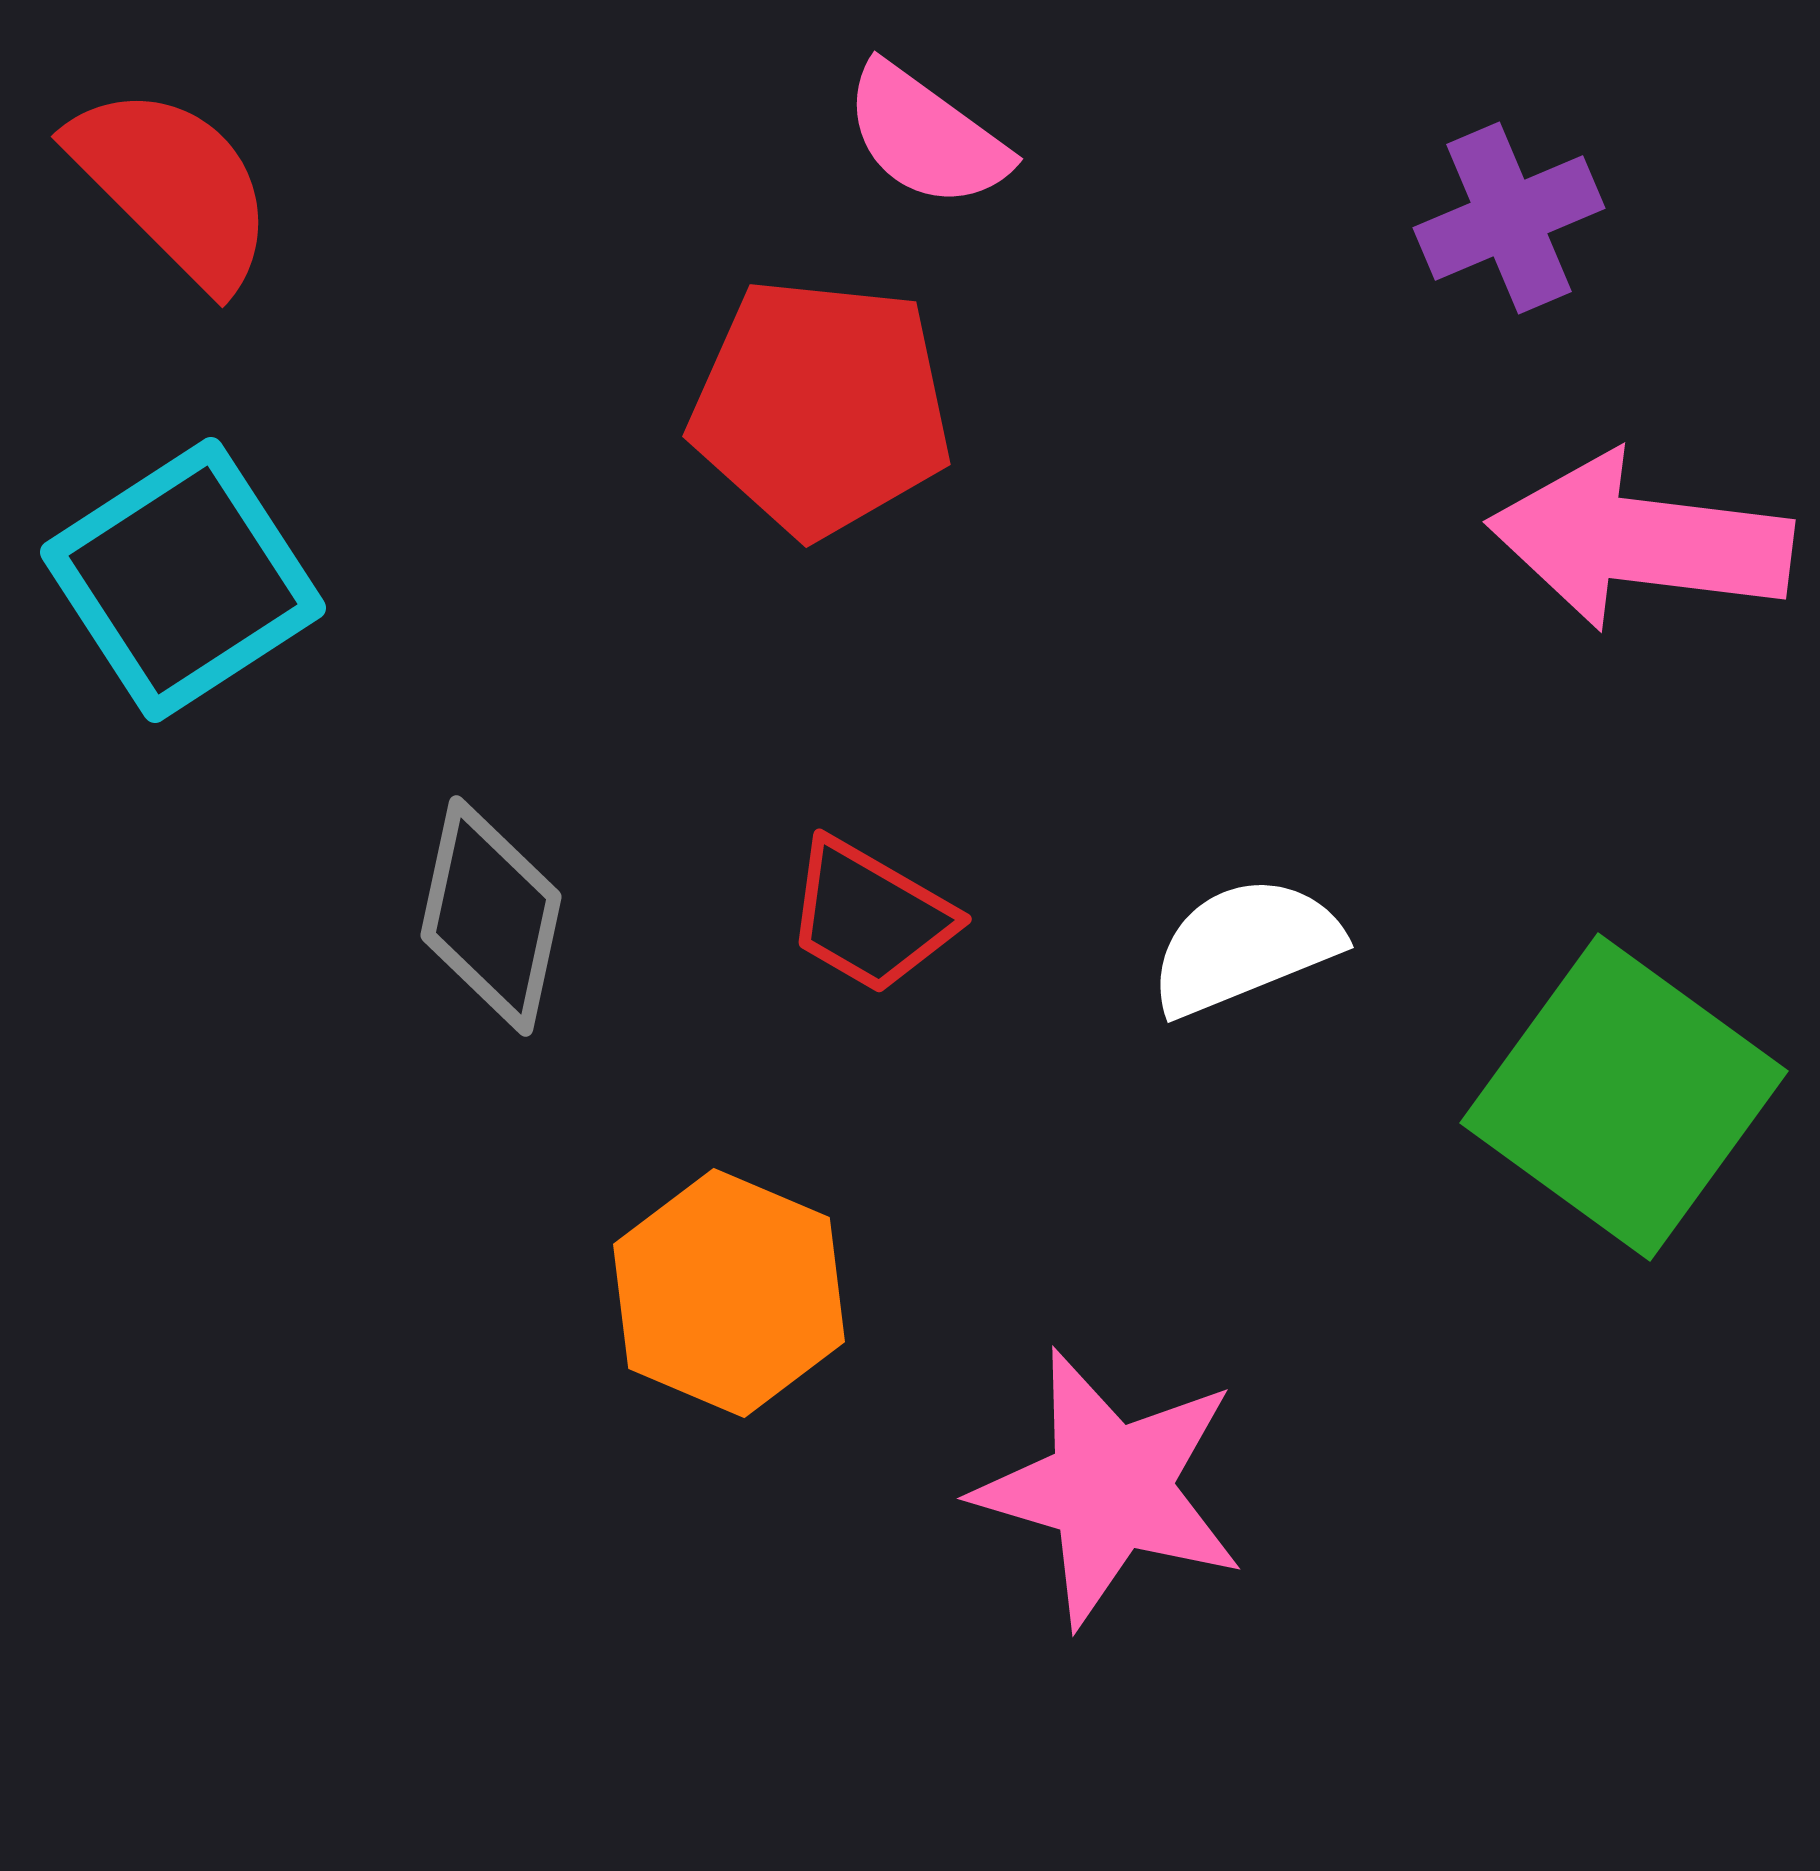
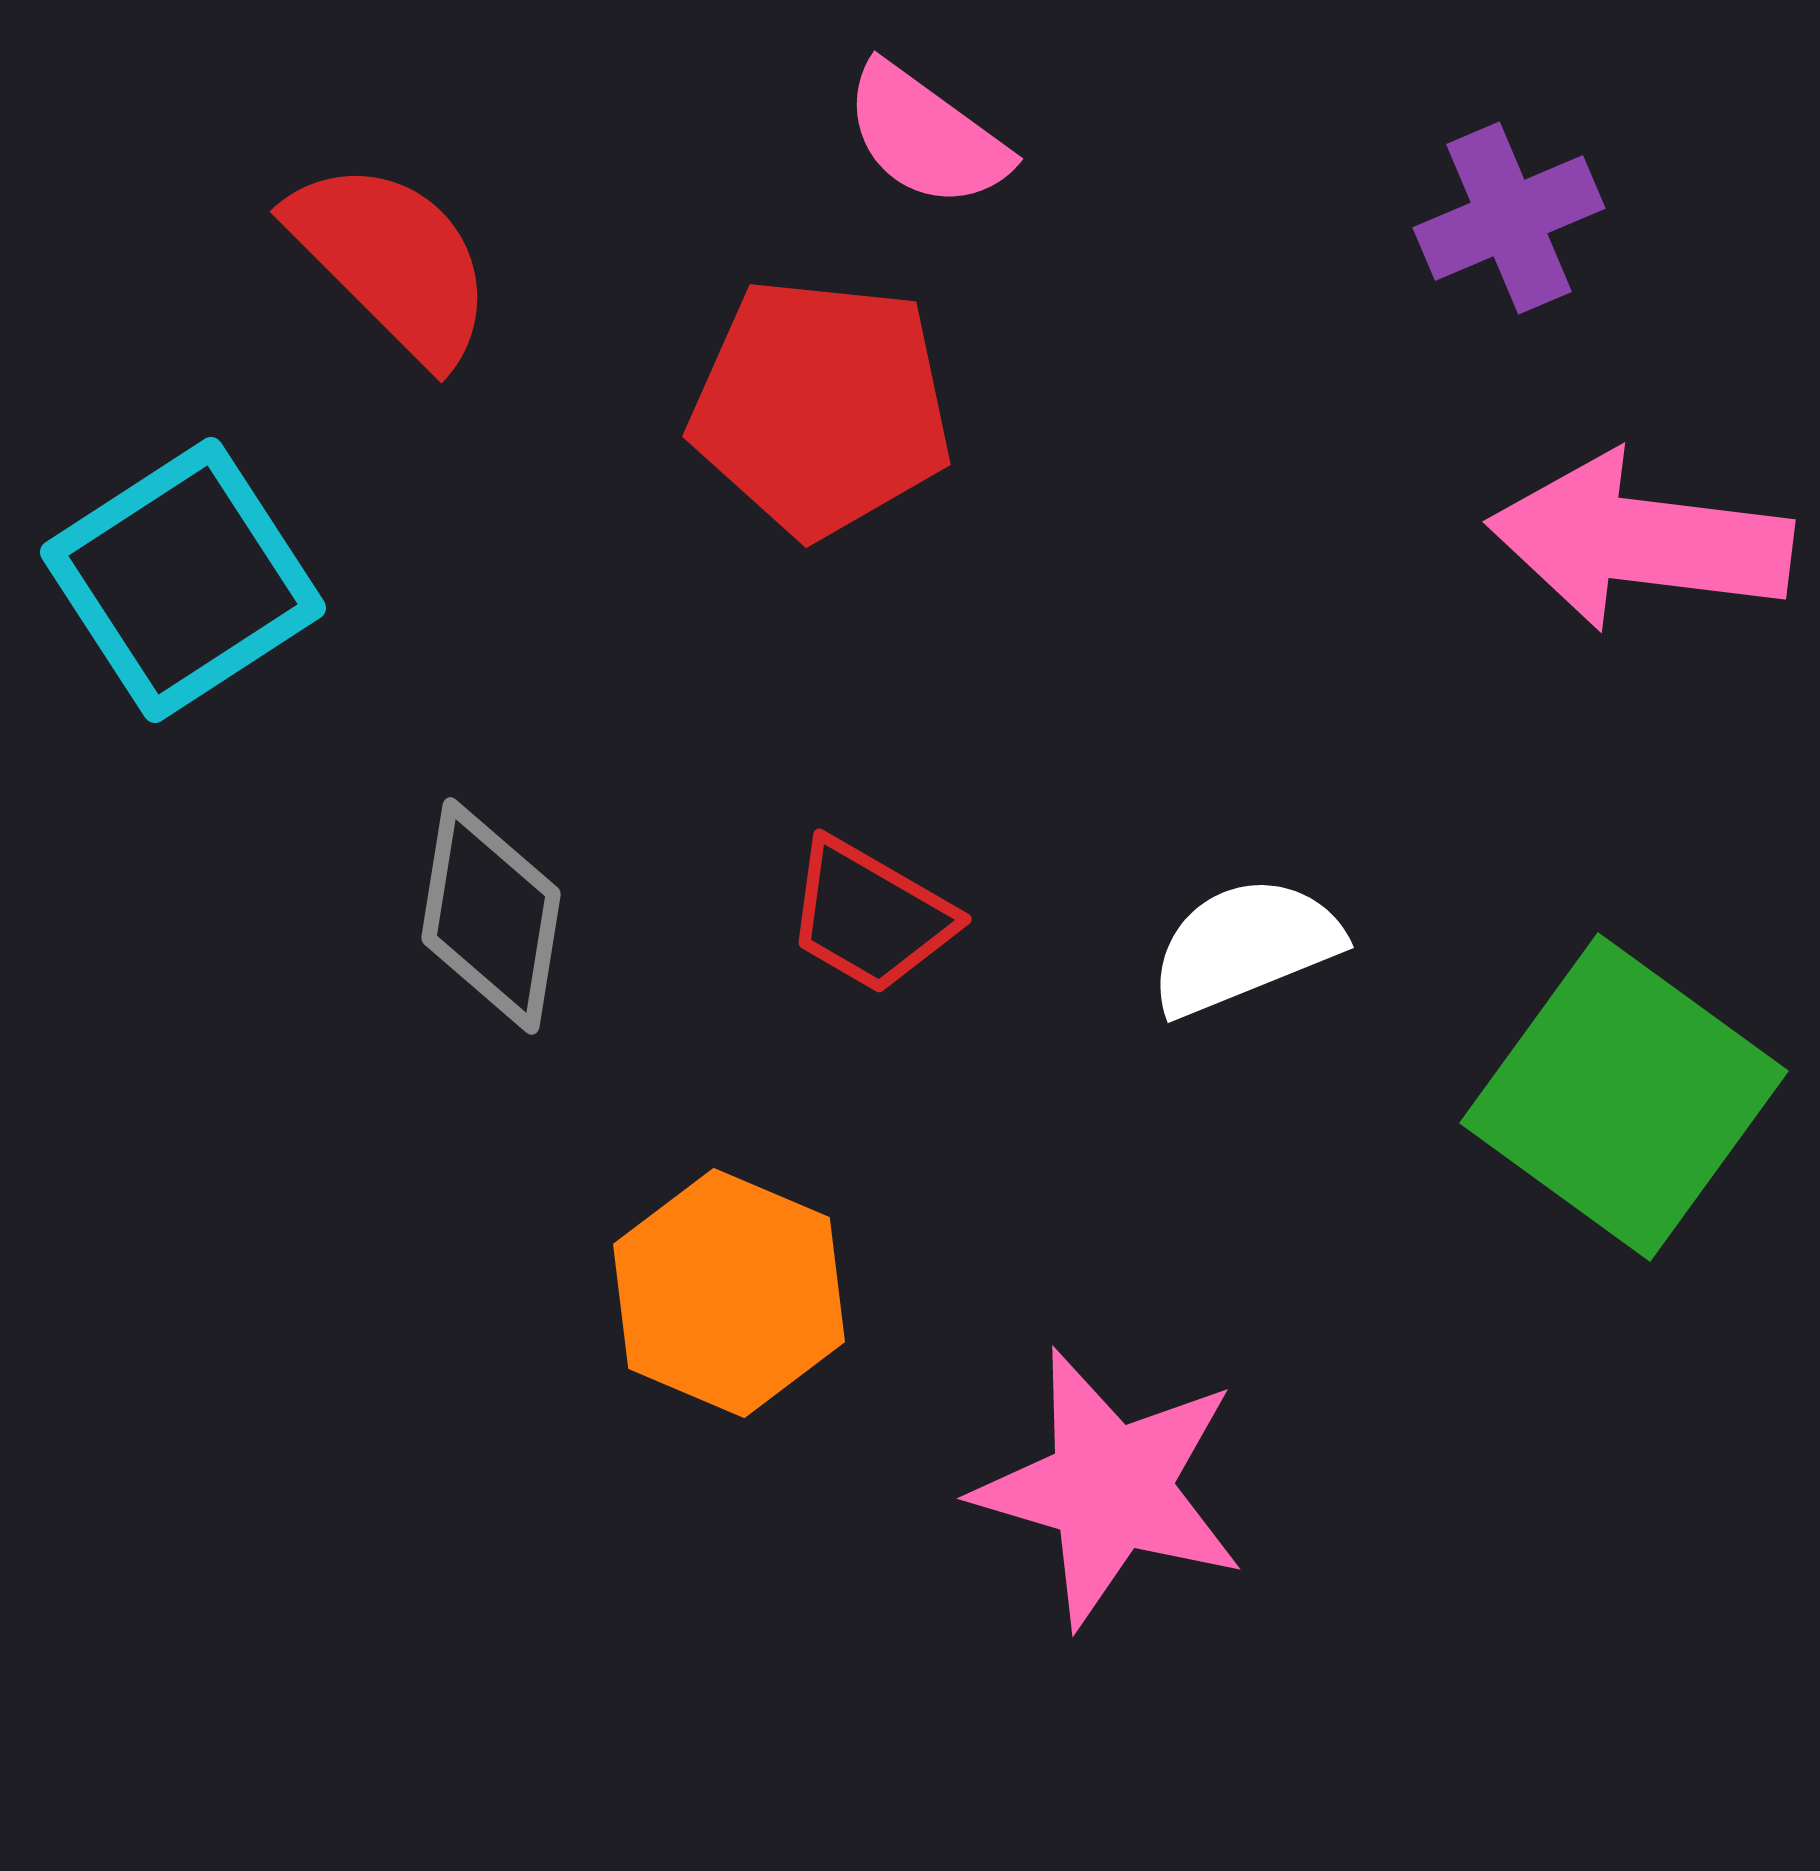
red semicircle: moved 219 px right, 75 px down
gray diamond: rotated 3 degrees counterclockwise
